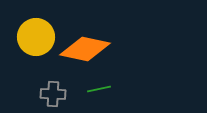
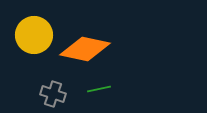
yellow circle: moved 2 px left, 2 px up
gray cross: rotated 15 degrees clockwise
